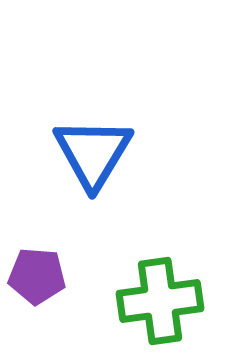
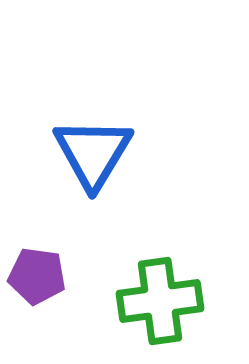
purple pentagon: rotated 4 degrees clockwise
